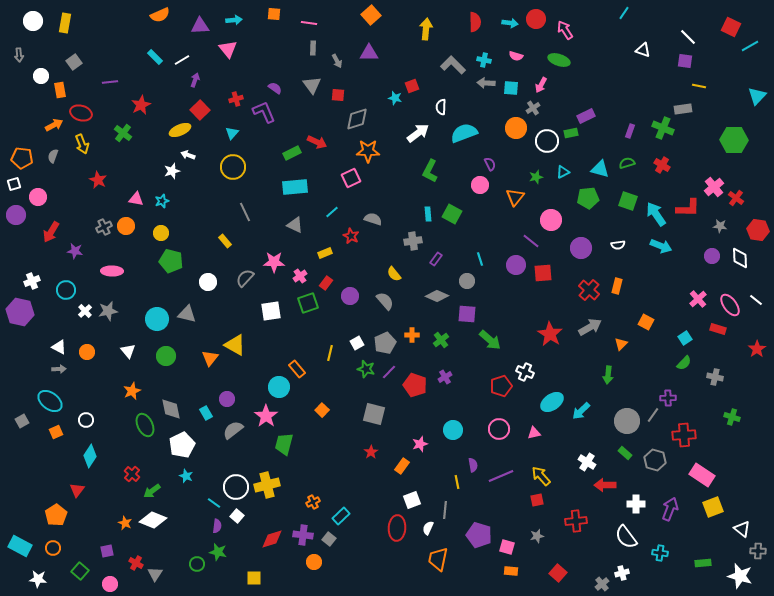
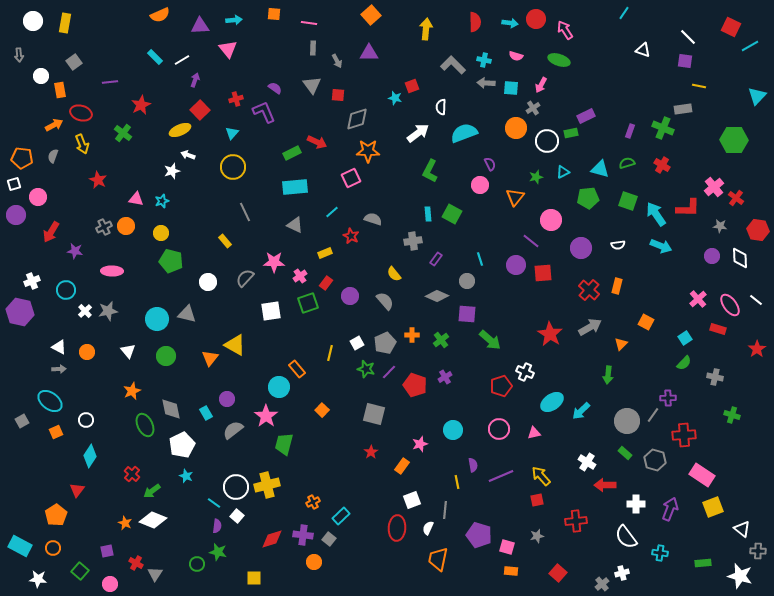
green cross at (732, 417): moved 2 px up
